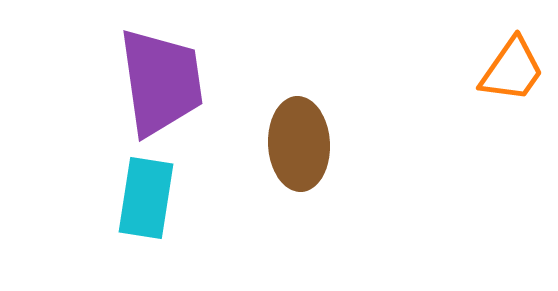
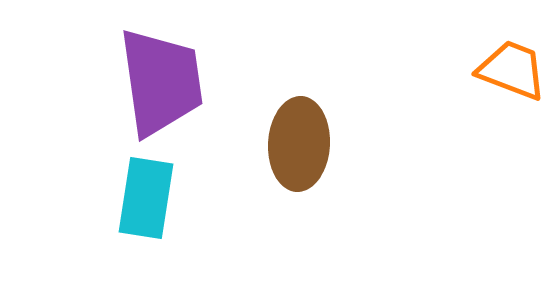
orange trapezoid: rotated 104 degrees counterclockwise
brown ellipse: rotated 6 degrees clockwise
